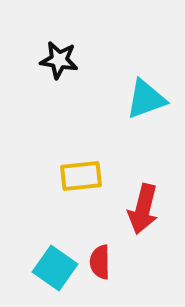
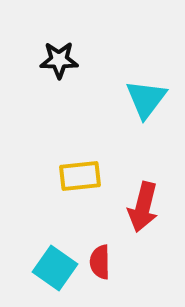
black star: rotated 9 degrees counterclockwise
cyan triangle: rotated 33 degrees counterclockwise
yellow rectangle: moved 1 px left
red arrow: moved 2 px up
